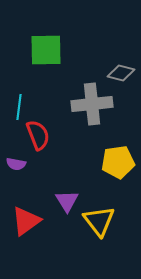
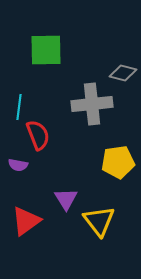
gray diamond: moved 2 px right
purple semicircle: moved 2 px right, 1 px down
purple triangle: moved 1 px left, 2 px up
